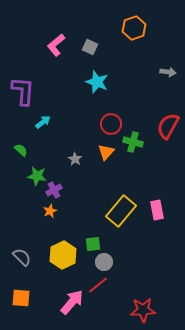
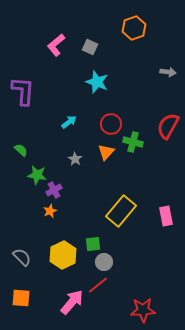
cyan arrow: moved 26 px right
green star: moved 1 px up
pink rectangle: moved 9 px right, 6 px down
